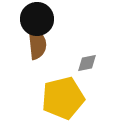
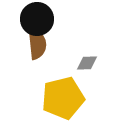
gray diamond: rotated 10 degrees clockwise
